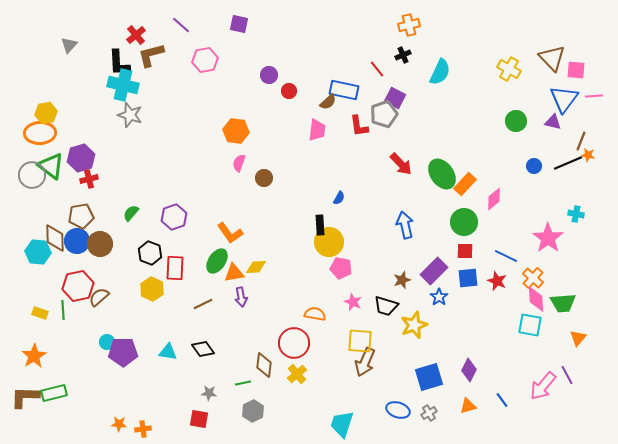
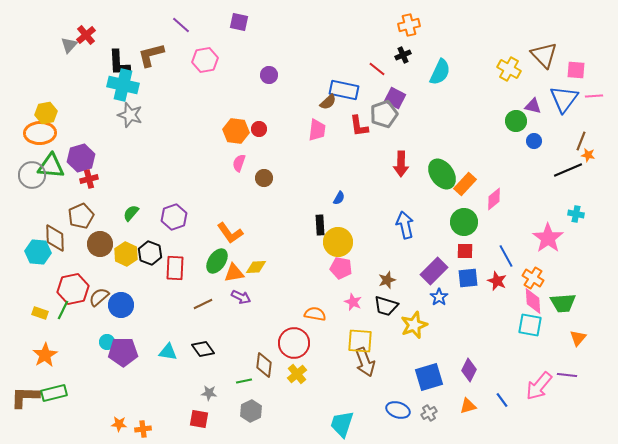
purple square at (239, 24): moved 2 px up
red cross at (136, 35): moved 50 px left
brown triangle at (552, 58): moved 8 px left, 3 px up
red line at (377, 69): rotated 12 degrees counterclockwise
red circle at (289, 91): moved 30 px left, 38 px down
purple triangle at (553, 122): moved 20 px left, 16 px up
black line at (568, 163): moved 7 px down
red arrow at (401, 164): rotated 45 degrees clockwise
green triangle at (51, 166): rotated 32 degrees counterclockwise
blue circle at (534, 166): moved 25 px up
brown pentagon at (81, 216): rotated 15 degrees counterclockwise
blue circle at (77, 241): moved 44 px right, 64 px down
yellow circle at (329, 242): moved 9 px right
blue line at (506, 256): rotated 35 degrees clockwise
orange cross at (533, 278): rotated 10 degrees counterclockwise
brown star at (402, 280): moved 15 px left
red hexagon at (78, 286): moved 5 px left, 3 px down
yellow hexagon at (152, 289): moved 26 px left, 35 px up
purple arrow at (241, 297): rotated 54 degrees counterclockwise
pink diamond at (536, 299): moved 3 px left, 2 px down
green line at (63, 310): rotated 30 degrees clockwise
orange star at (34, 356): moved 11 px right, 1 px up
brown arrow at (365, 362): rotated 44 degrees counterclockwise
purple line at (567, 375): rotated 54 degrees counterclockwise
green line at (243, 383): moved 1 px right, 2 px up
pink arrow at (543, 386): moved 4 px left
gray hexagon at (253, 411): moved 2 px left
